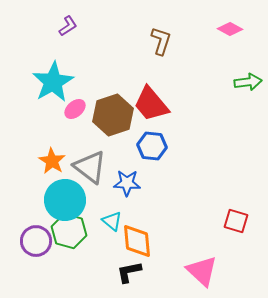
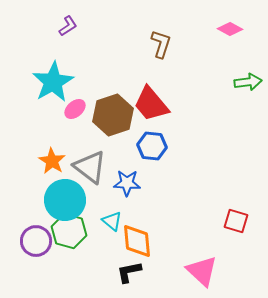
brown L-shape: moved 3 px down
